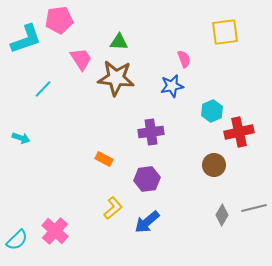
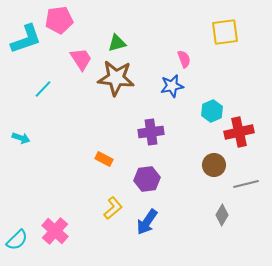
green triangle: moved 2 px left, 1 px down; rotated 18 degrees counterclockwise
gray line: moved 8 px left, 24 px up
blue arrow: rotated 16 degrees counterclockwise
